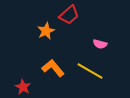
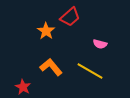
red trapezoid: moved 1 px right, 2 px down
orange star: rotated 12 degrees counterclockwise
orange L-shape: moved 2 px left, 1 px up
